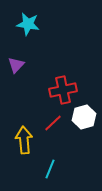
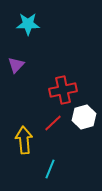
cyan star: rotated 10 degrees counterclockwise
